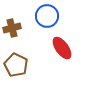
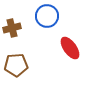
red ellipse: moved 8 px right
brown pentagon: rotated 30 degrees counterclockwise
